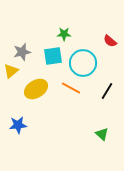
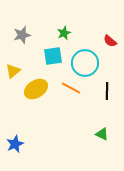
green star: moved 1 px up; rotated 24 degrees counterclockwise
gray star: moved 17 px up
cyan circle: moved 2 px right
yellow triangle: moved 2 px right
black line: rotated 30 degrees counterclockwise
blue star: moved 3 px left, 19 px down; rotated 18 degrees counterclockwise
green triangle: rotated 16 degrees counterclockwise
